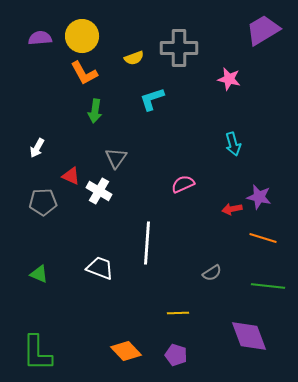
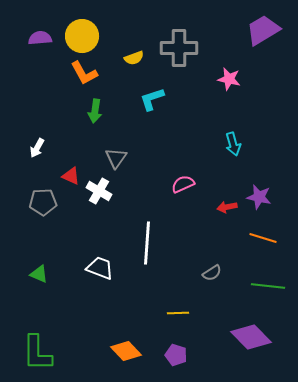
red arrow: moved 5 px left, 2 px up
purple diamond: moved 2 px right, 1 px down; rotated 24 degrees counterclockwise
